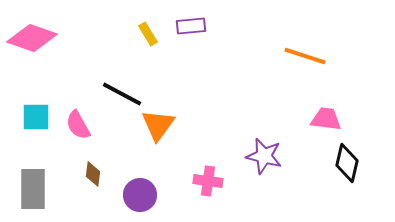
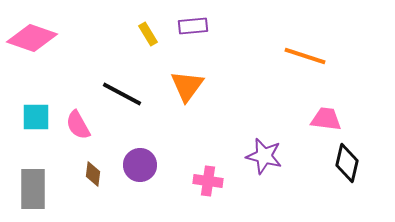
purple rectangle: moved 2 px right
orange triangle: moved 29 px right, 39 px up
purple circle: moved 30 px up
